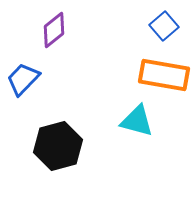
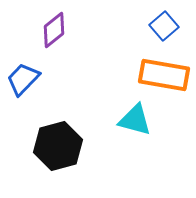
cyan triangle: moved 2 px left, 1 px up
